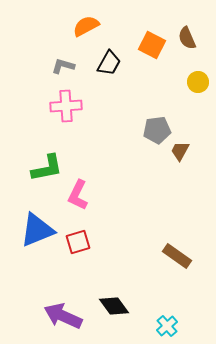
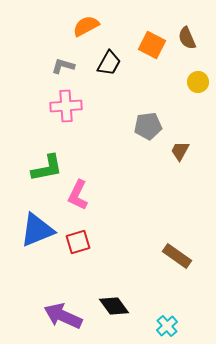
gray pentagon: moved 9 px left, 4 px up
